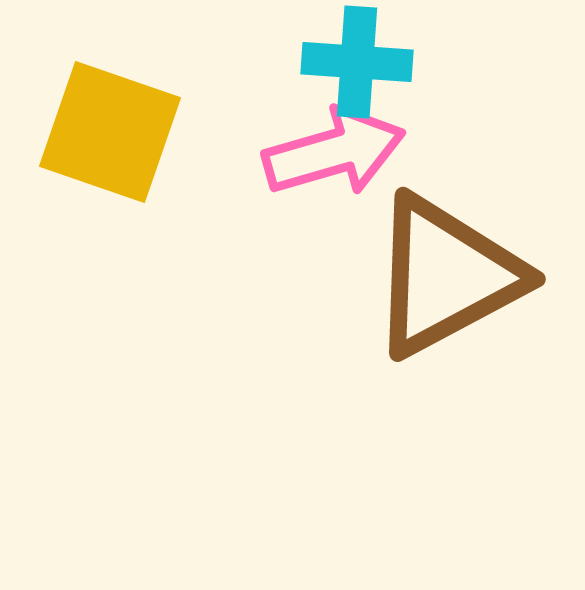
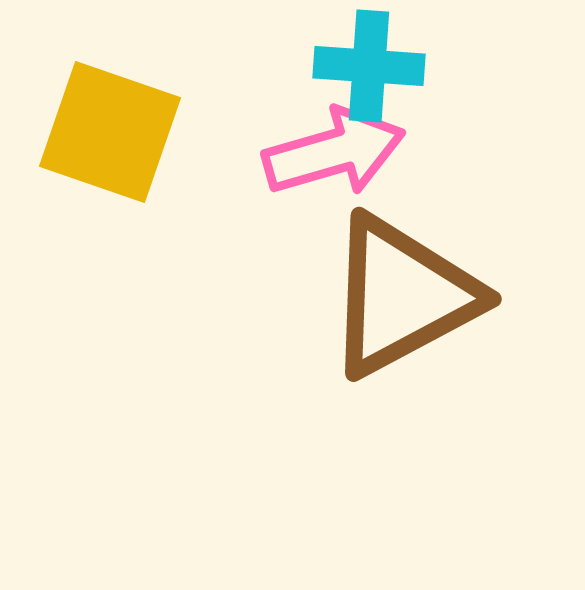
cyan cross: moved 12 px right, 4 px down
brown triangle: moved 44 px left, 20 px down
